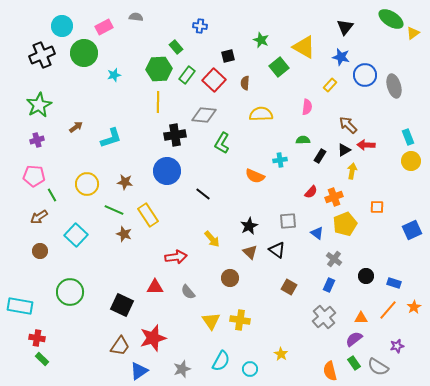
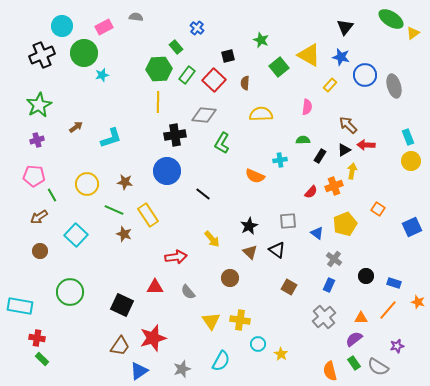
blue cross at (200, 26): moved 3 px left, 2 px down; rotated 32 degrees clockwise
yellow triangle at (304, 47): moved 5 px right, 8 px down
cyan star at (114, 75): moved 12 px left
orange cross at (334, 197): moved 11 px up
orange square at (377, 207): moved 1 px right, 2 px down; rotated 32 degrees clockwise
blue square at (412, 230): moved 3 px up
orange star at (414, 307): moved 4 px right, 5 px up; rotated 24 degrees counterclockwise
cyan circle at (250, 369): moved 8 px right, 25 px up
